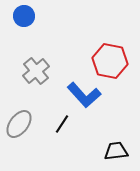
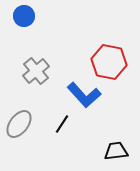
red hexagon: moved 1 px left, 1 px down
